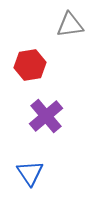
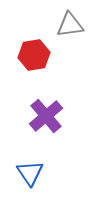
red hexagon: moved 4 px right, 10 px up
